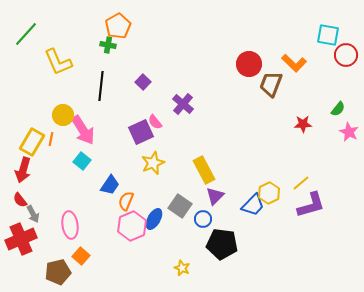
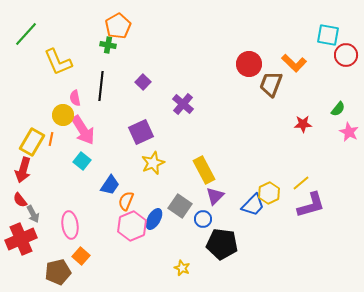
pink semicircle at (155, 122): moved 80 px left, 24 px up; rotated 28 degrees clockwise
